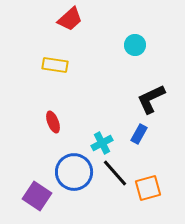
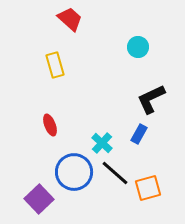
red trapezoid: rotated 96 degrees counterclockwise
cyan circle: moved 3 px right, 2 px down
yellow rectangle: rotated 65 degrees clockwise
red ellipse: moved 3 px left, 3 px down
cyan cross: rotated 20 degrees counterclockwise
black line: rotated 8 degrees counterclockwise
purple square: moved 2 px right, 3 px down; rotated 12 degrees clockwise
